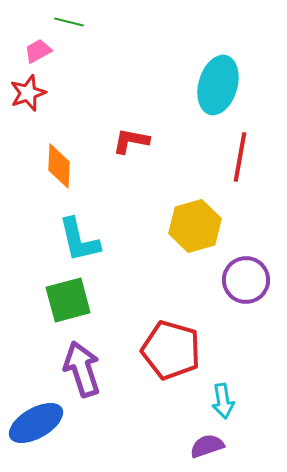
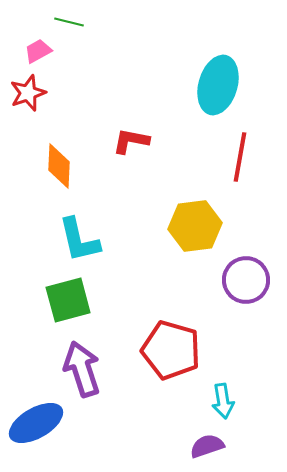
yellow hexagon: rotated 9 degrees clockwise
